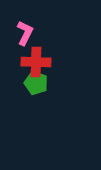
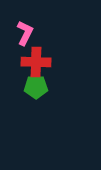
green pentagon: moved 4 px down; rotated 20 degrees counterclockwise
